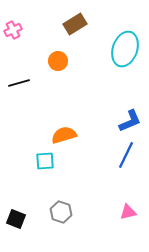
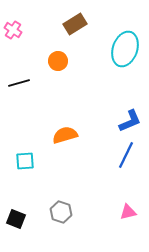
pink cross: rotated 30 degrees counterclockwise
orange semicircle: moved 1 px right
cyan square: moved 20 px left
